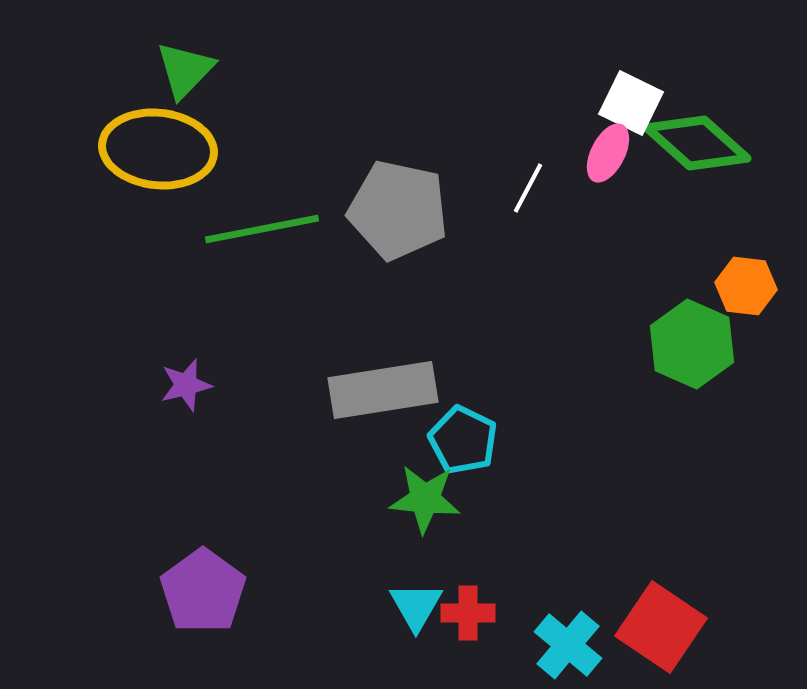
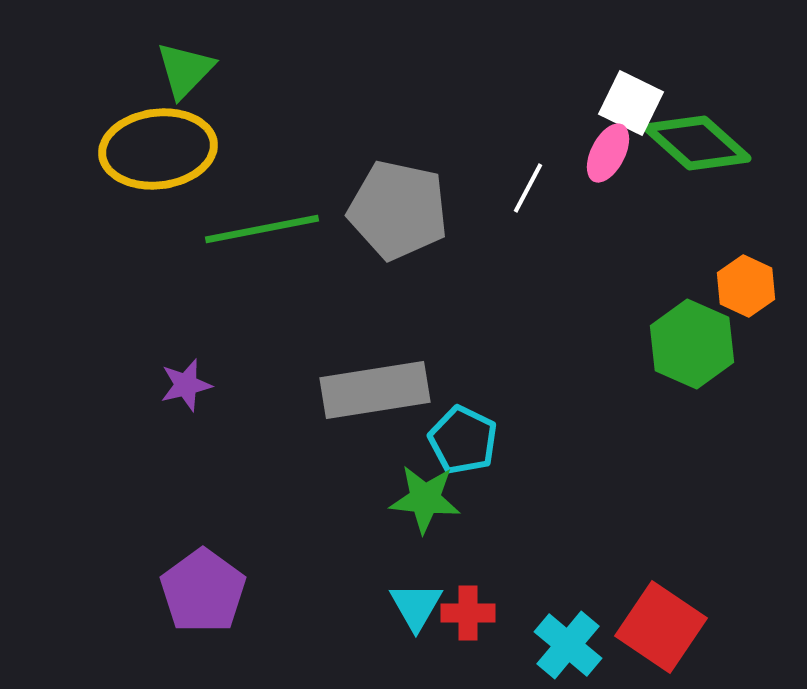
yellow ellipse: rotated 13 degrees counterclockwise
orange hexagon: rotated 18 degrees clockwise
gray rectangle: moved 8 px left
